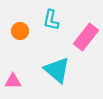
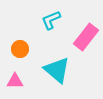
cyan L-shape: rotated 55 degrees clockwise
orange circle: moved 18 px down
pink triangle: moved 2 px right
